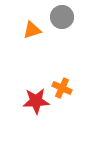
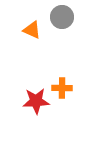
orange triangle: rotated 42 degrees clockwise
orange cross: rotated 24 degrees counterclockwise
